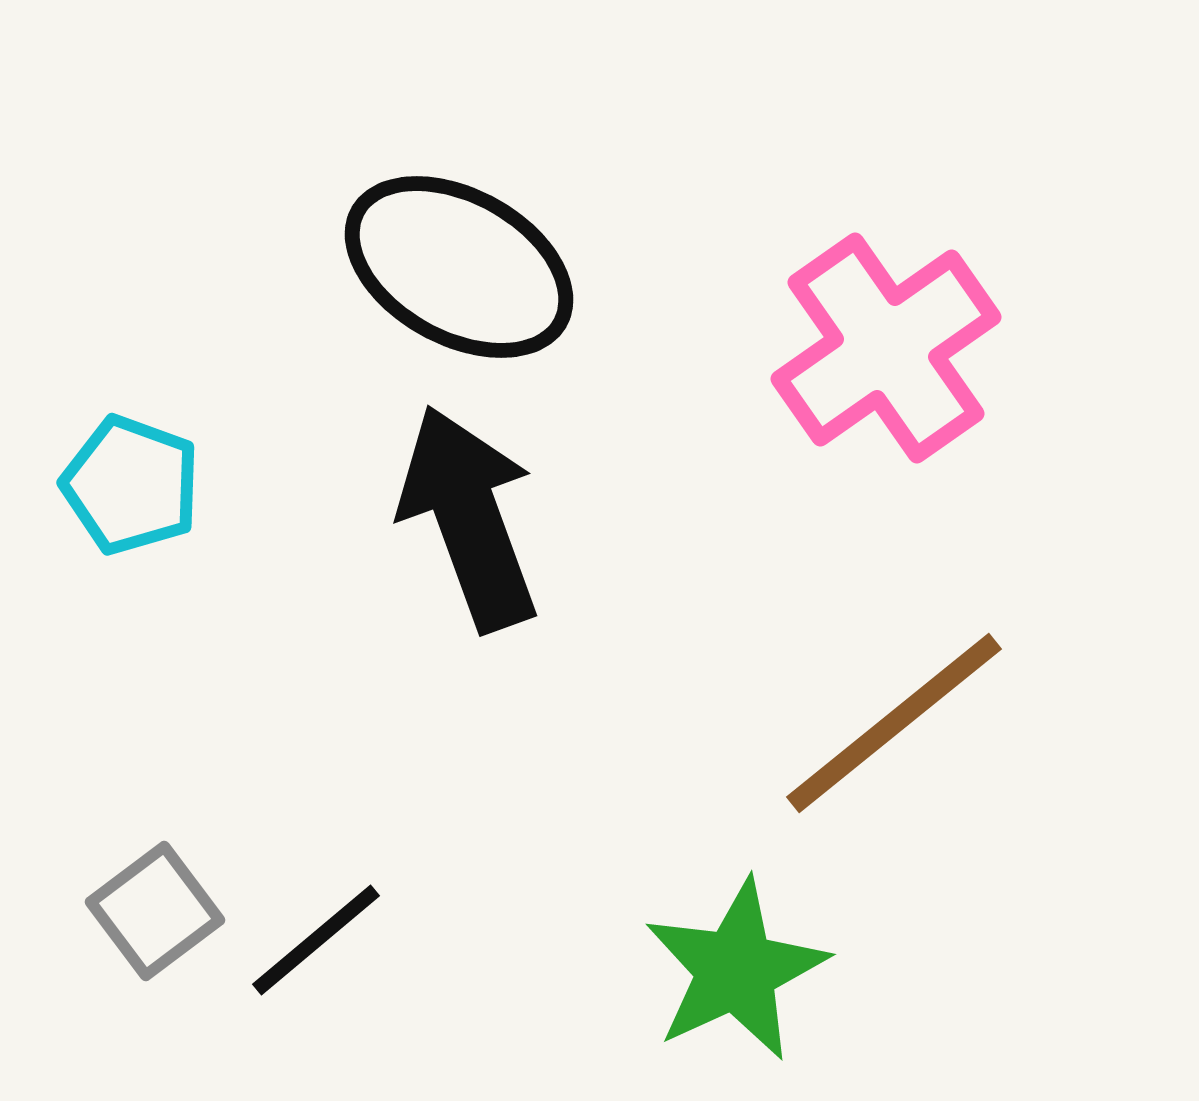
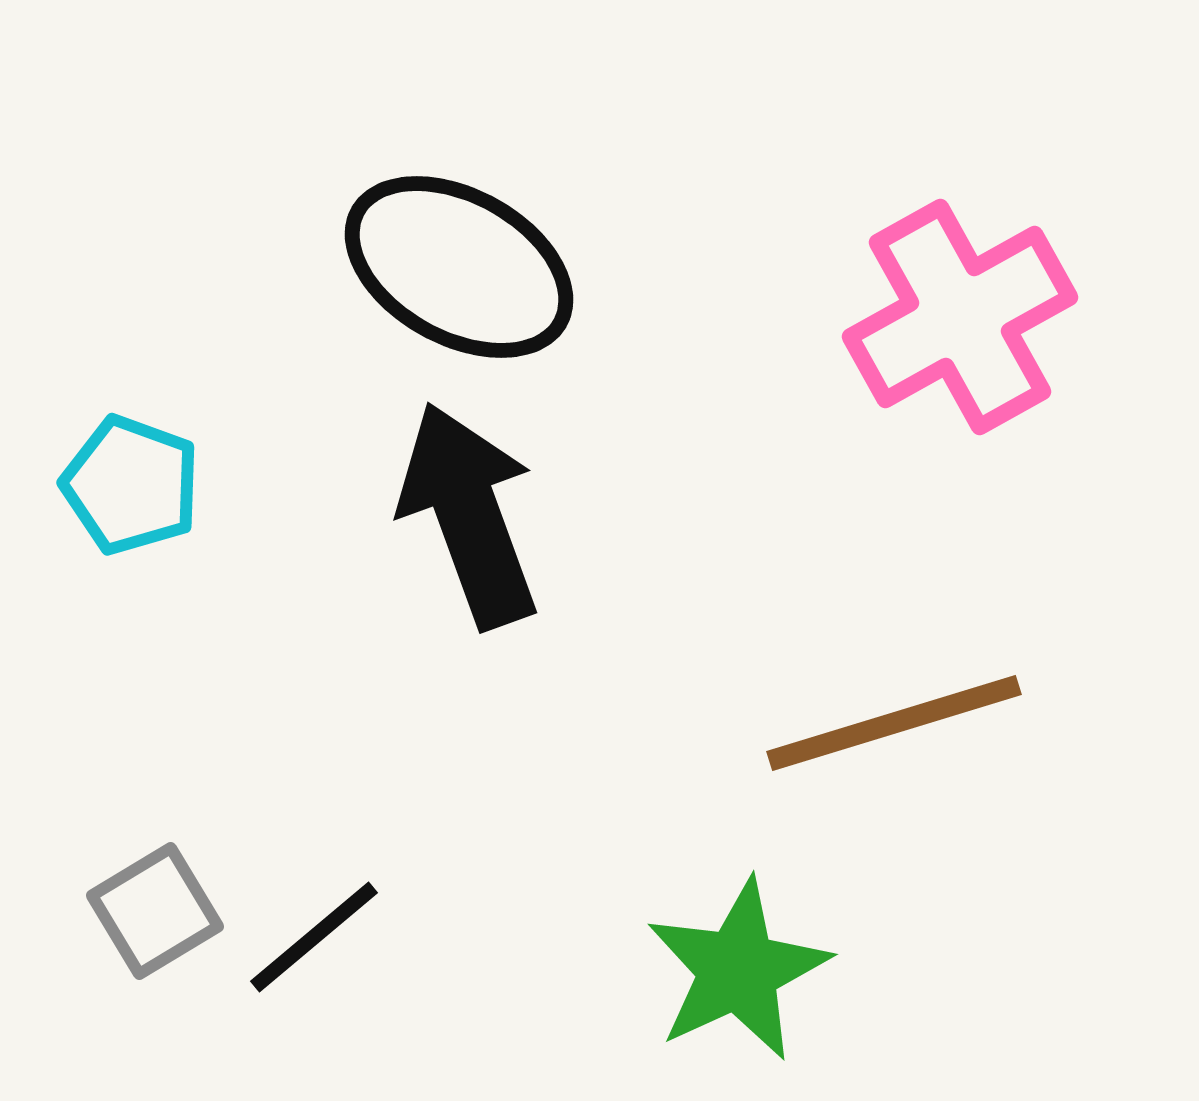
pink cross: moved 74 px right, 31 px up; rotated 6 degrees clockwise
black arrow: moved 3 px up
brown line: rotated 22 degrees clockwise
gray square: rotated 6 degrees clockwise
black line: moved 2 px left, 3 px up
green star: moved 2 px right
